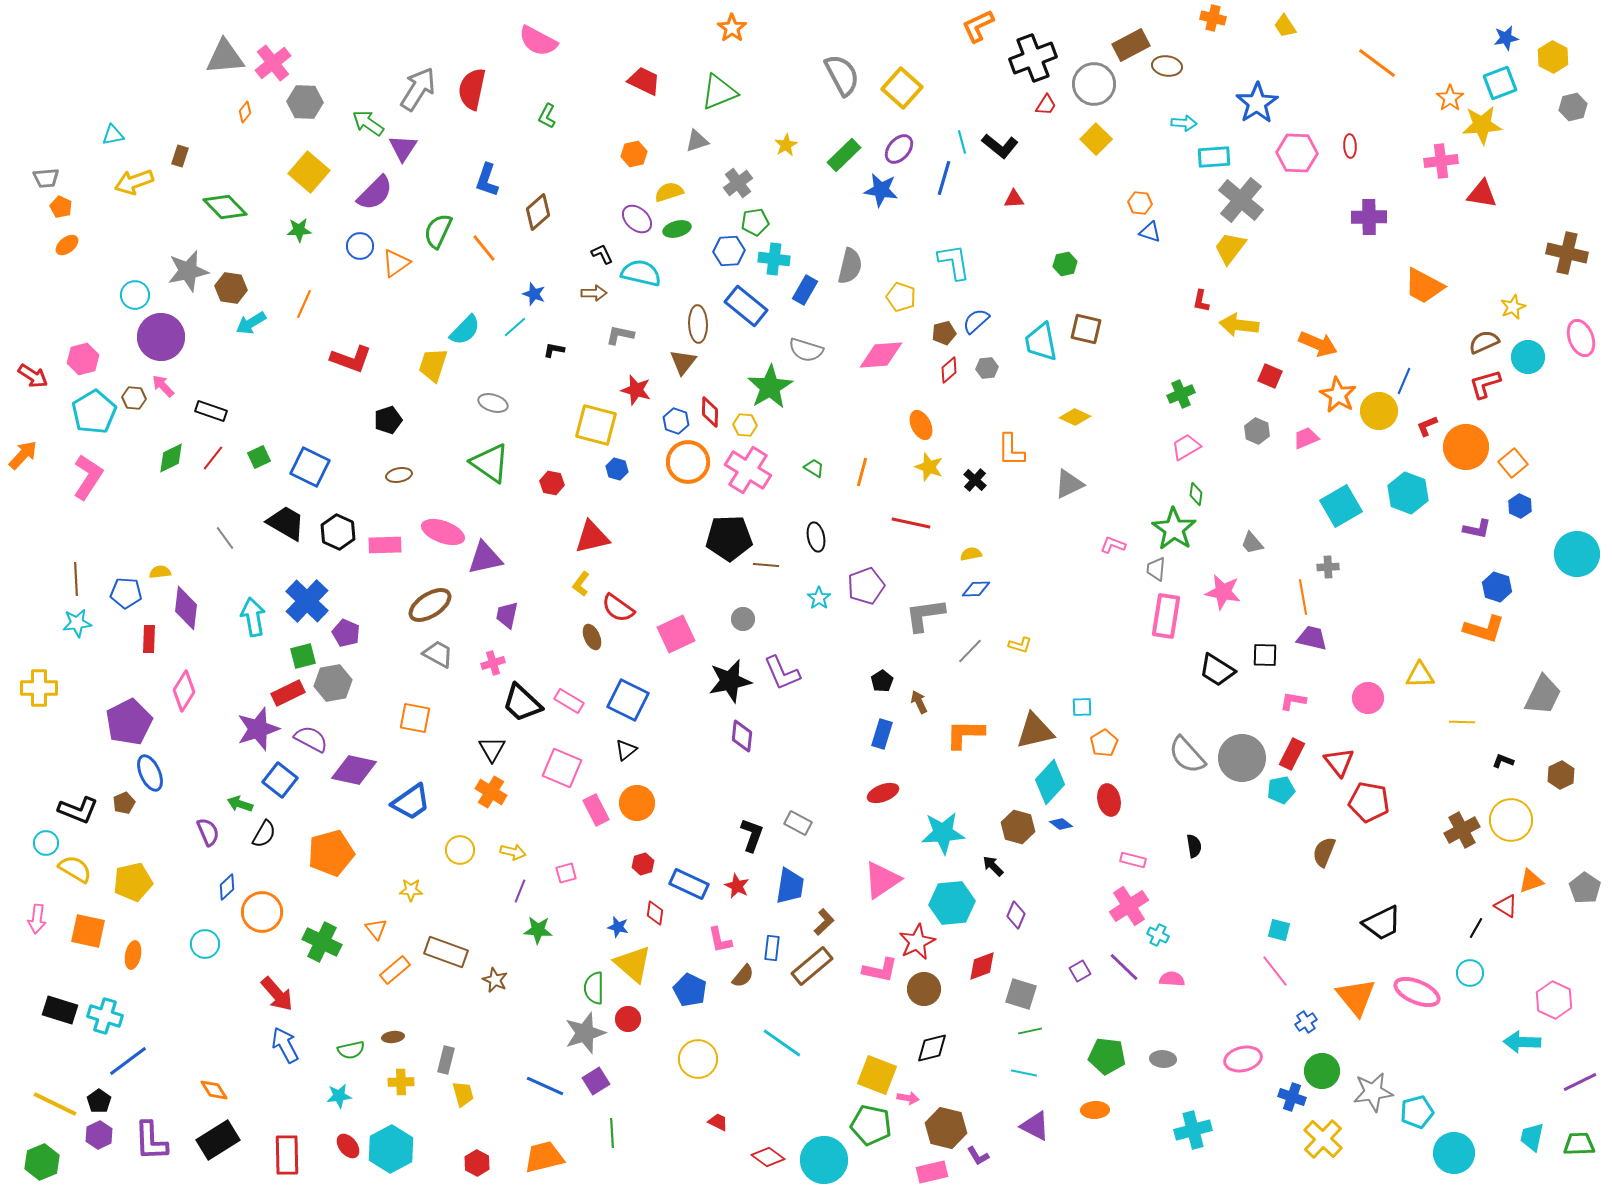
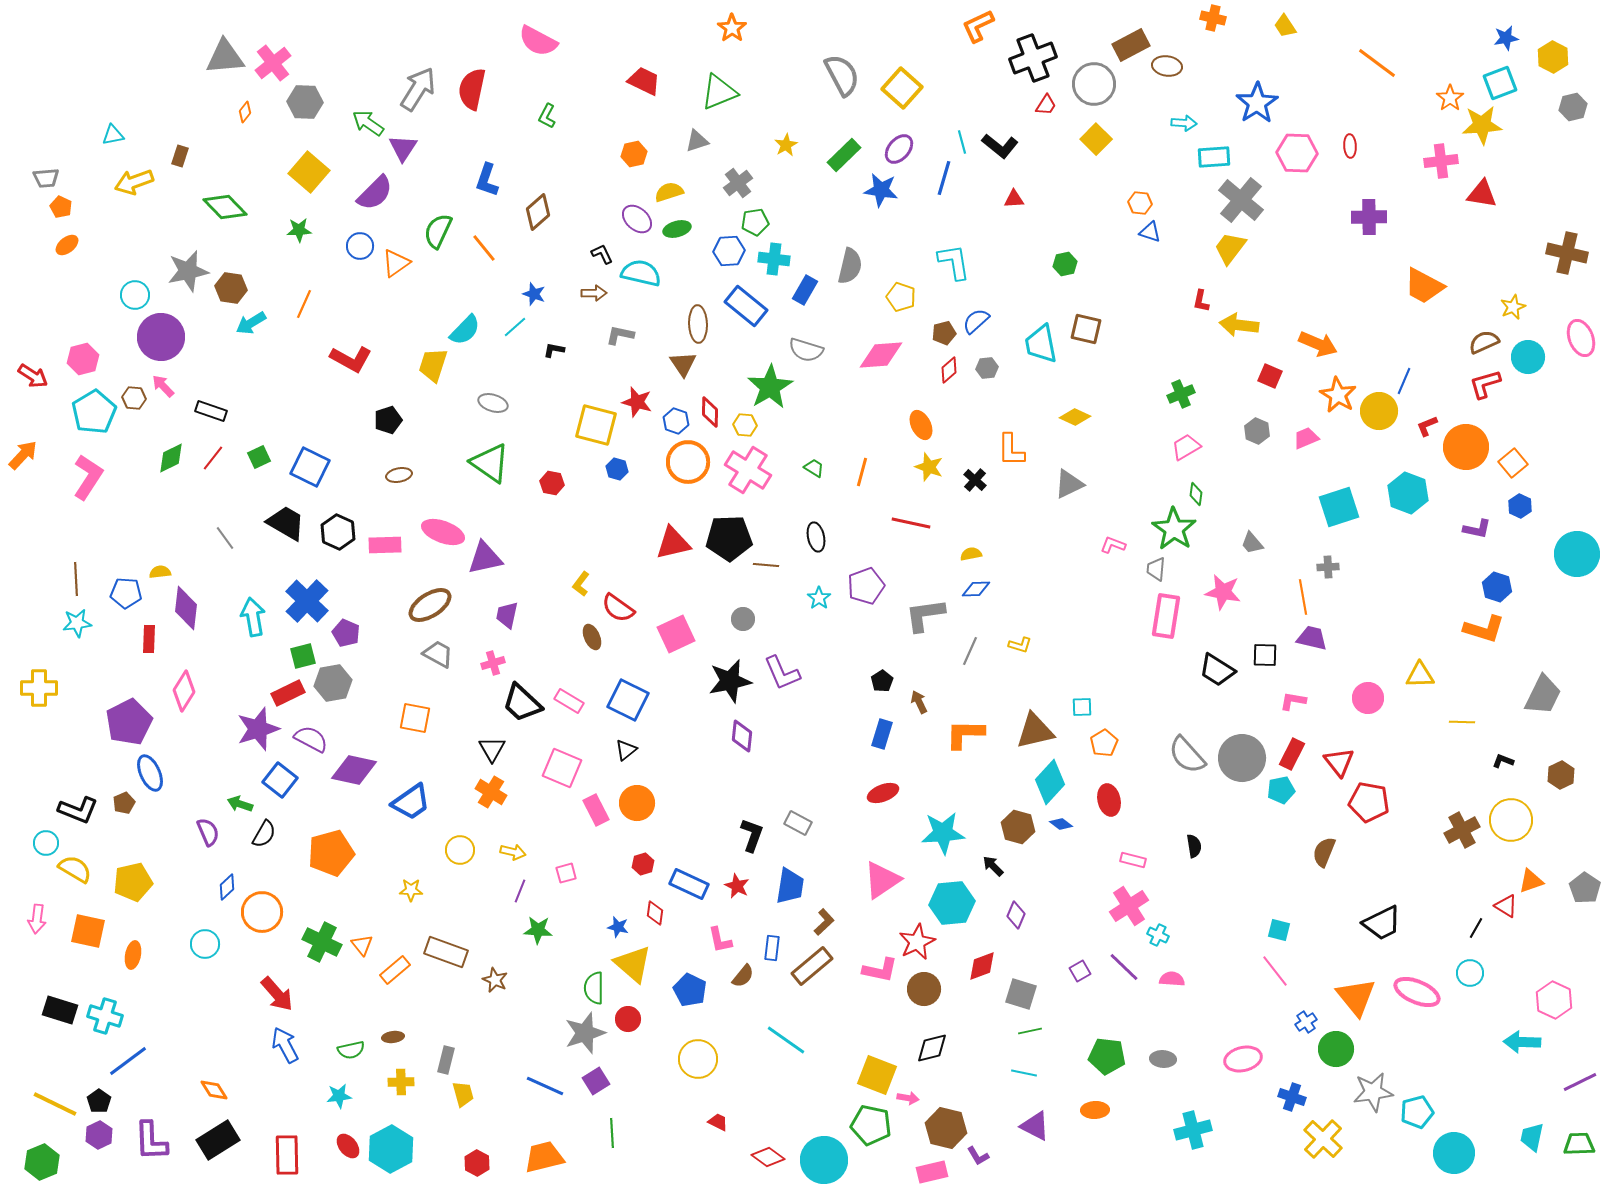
cyan trapezoid at (1041, 342): moved 2 px down
red L-shape at (351, 359): rotated 9 degrees clockwise
brown triangle at (683, 362): moved 2 px down; rotated 12 degrees counterclockwise
red star at (636, 390): moved 1 px right, 12 px down
cyan square at (1341, 506): moved 2 px left, 1 px down; rotated 12 degrees clockwise
red triangle at (592, 537): moved 81 px right, 6 px down
gray line at (970, 651): rotated 20 degrees counterclockwise
orange triangle at (376, 929): moved 14 px left, 16 px down
cyan line at (782, 1043): moved 4 px right, 3 px up
green circle at (1322, 1071): moved 14 px right, 22 px up
